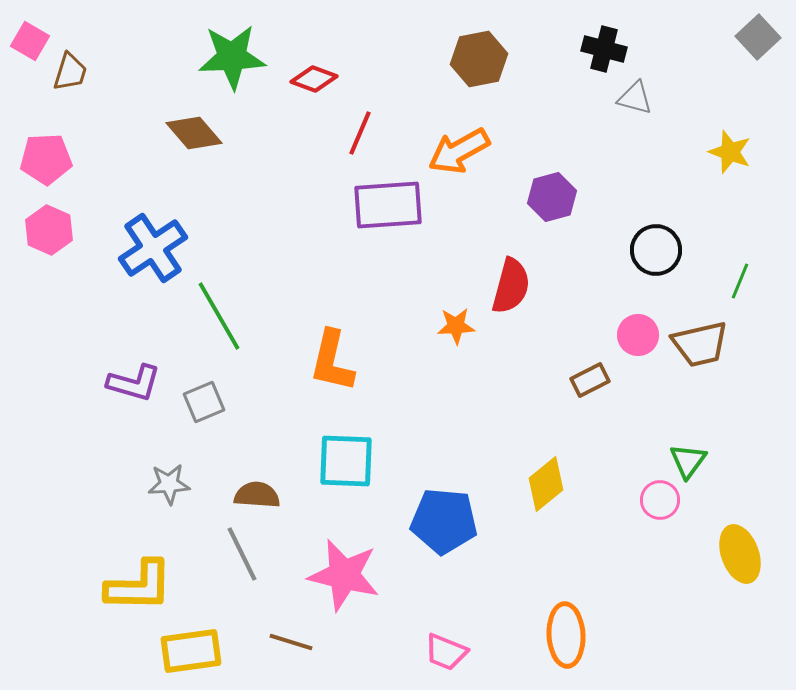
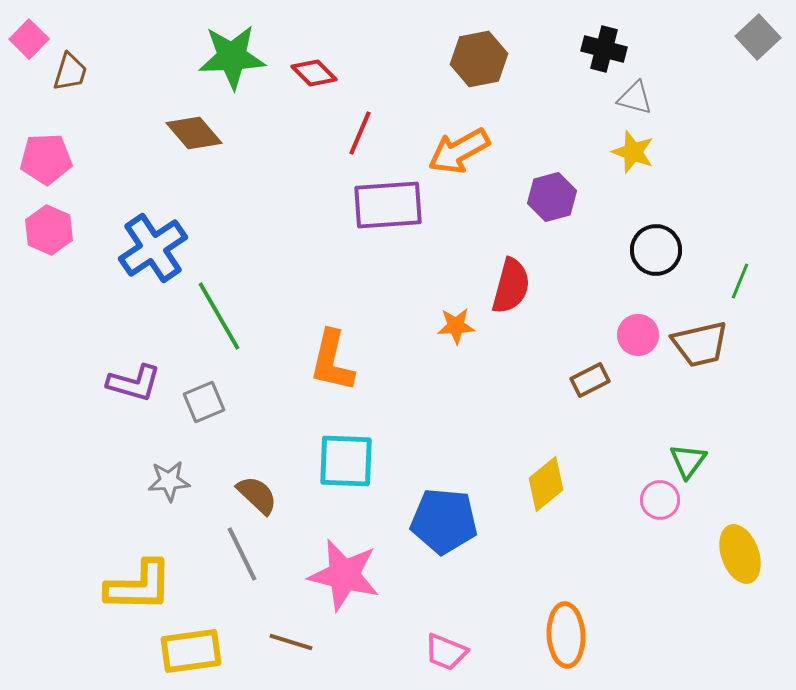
pink square at (30, 41): moved 1 px left, 2 px up; rotated 15 degrees clockwise
red diamond at (314, 79): moved 6 px up; rotated 24 degrees clockwise
yellow star at (730, 152): moved 97 px left
gray star at (169, 484): moved 3 px up
brown semicircle at (257, 495): rotated 39 degrees clockwise
